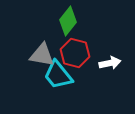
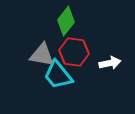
green diamond: moved 2 px left
red hexagon: moved 1 px left, 1 px up; rotated 8 degrees counterclockwise
